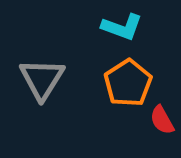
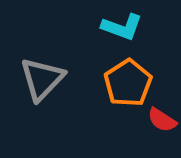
gray triangle: rotated 12 degrees clockwise
red semicircle: rotated 28 degrees counterclockwise
